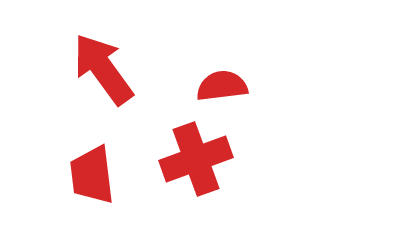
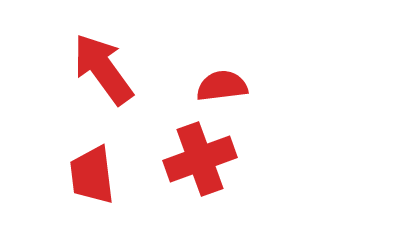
red cross: moved 4 px right
